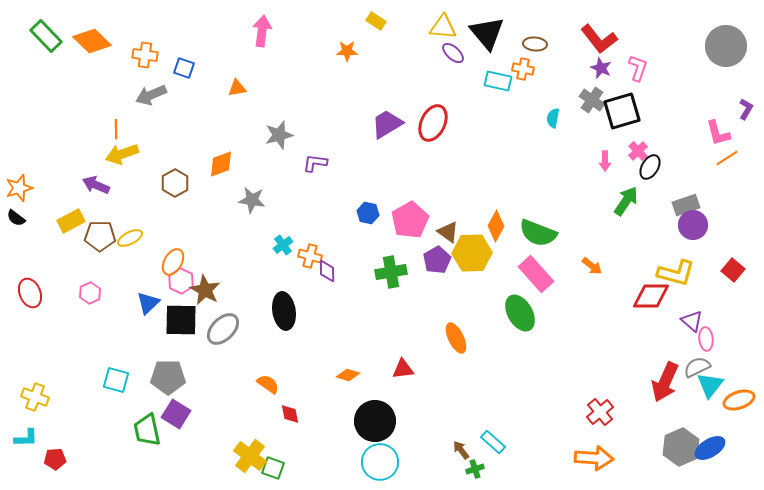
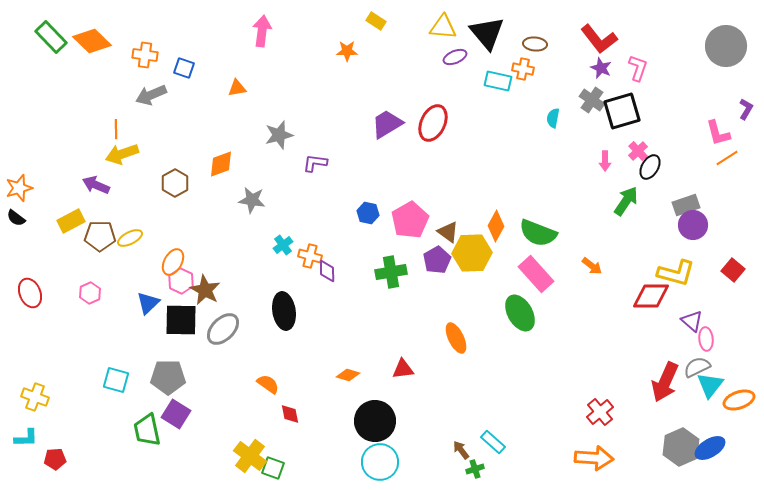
green rectangle at (46, 36): moved 5 px right, 1 px down
purple ellipse at (453, 53): moved 2 px right, 4 px down; rotated 65 degrees counterclockwise
